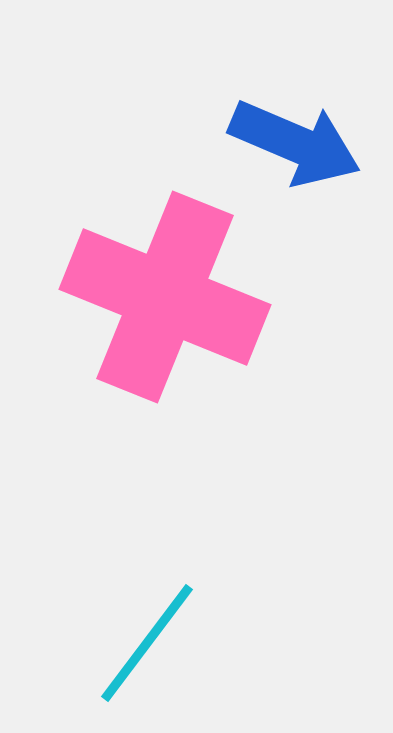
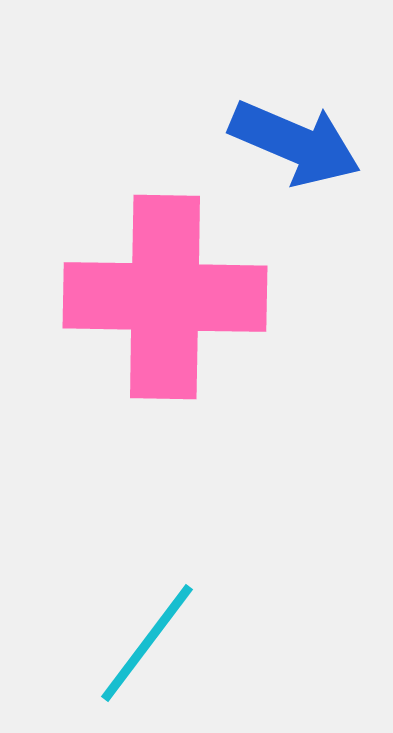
pink cross: rotated 21 degrees counterclockwise
